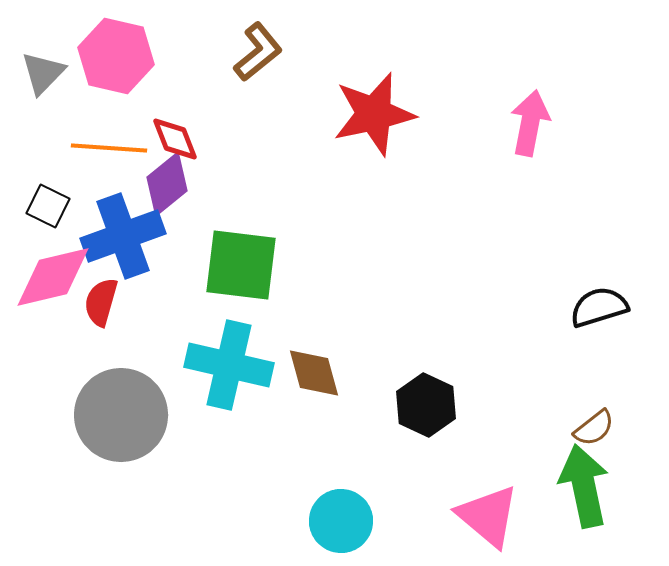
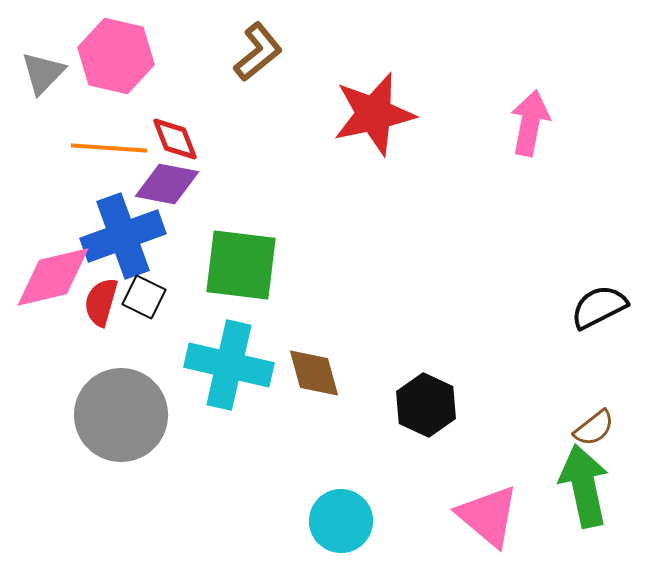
purple diamond: rotated 50 degrees clockwise
black square: moved 96 px right, 91 px down
black semicircle: rotated 10 degrees counterclockwise
